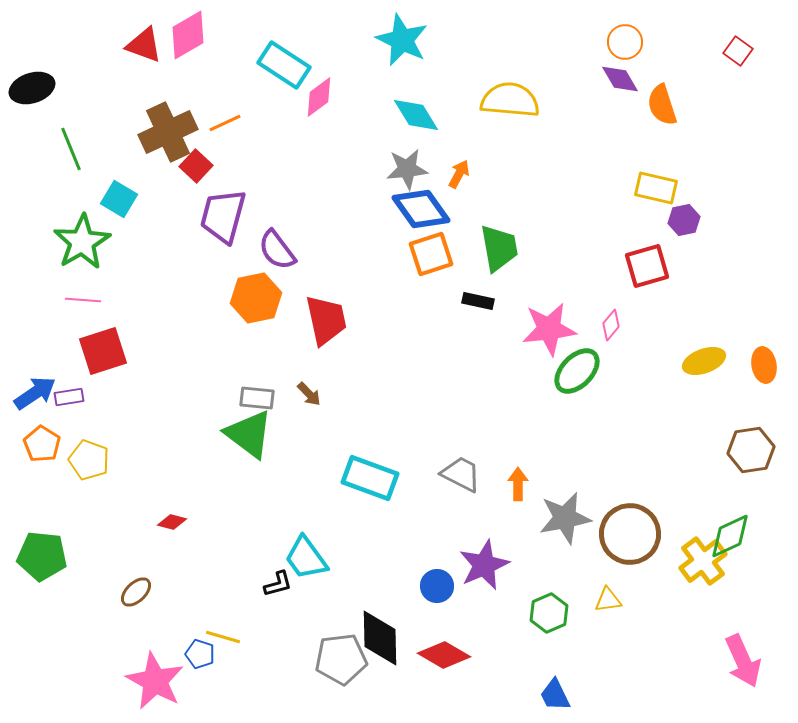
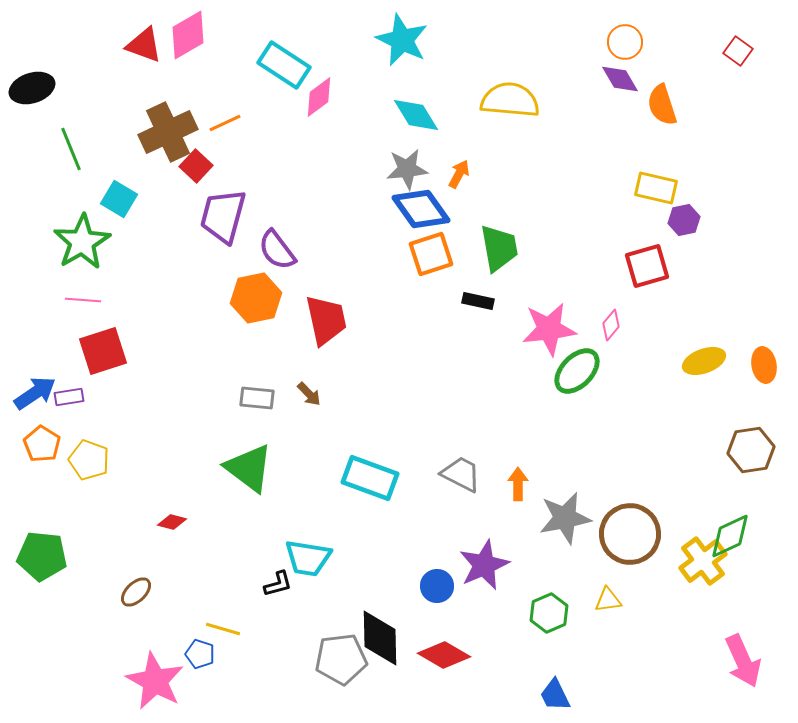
green triangle at (249, 434): moved 34 px down
cyan trapezoid at (306, 558): moved 2 px right; rotated 45 degrees counterclockwise
yellow line at (223, 637): moved 8 px up
